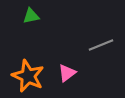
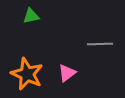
gray line: moved 1 px left, 1 px up; rotated 20 degrees clockwise
orange star: moved 1 px left, 2 px up
